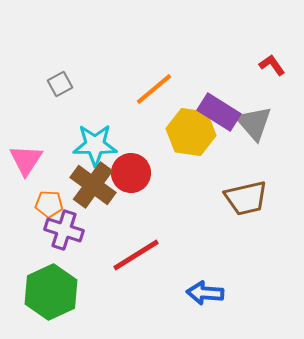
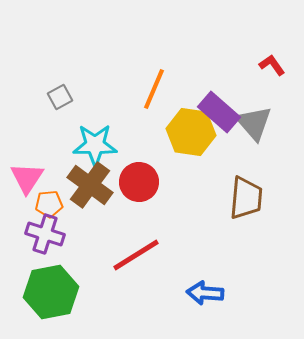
gray square: moved 13 px down
orange line: rotated 27 degrees counterclockwise
purple rectangle: rotated 9 degrees clockwise
pink triangle: moved 1 px right, 18 px down
red circle: moved 8 px right, 9 px down
brown cross: moved 3 px left
brown trapezoid: rotated 72 degrees counterclockwise
orange pentagon: rotated 8 degrees counterclockwise
purple cross: moved 19 px left, 4 px down
green hexagon: rotated 14 degrees clockwise
